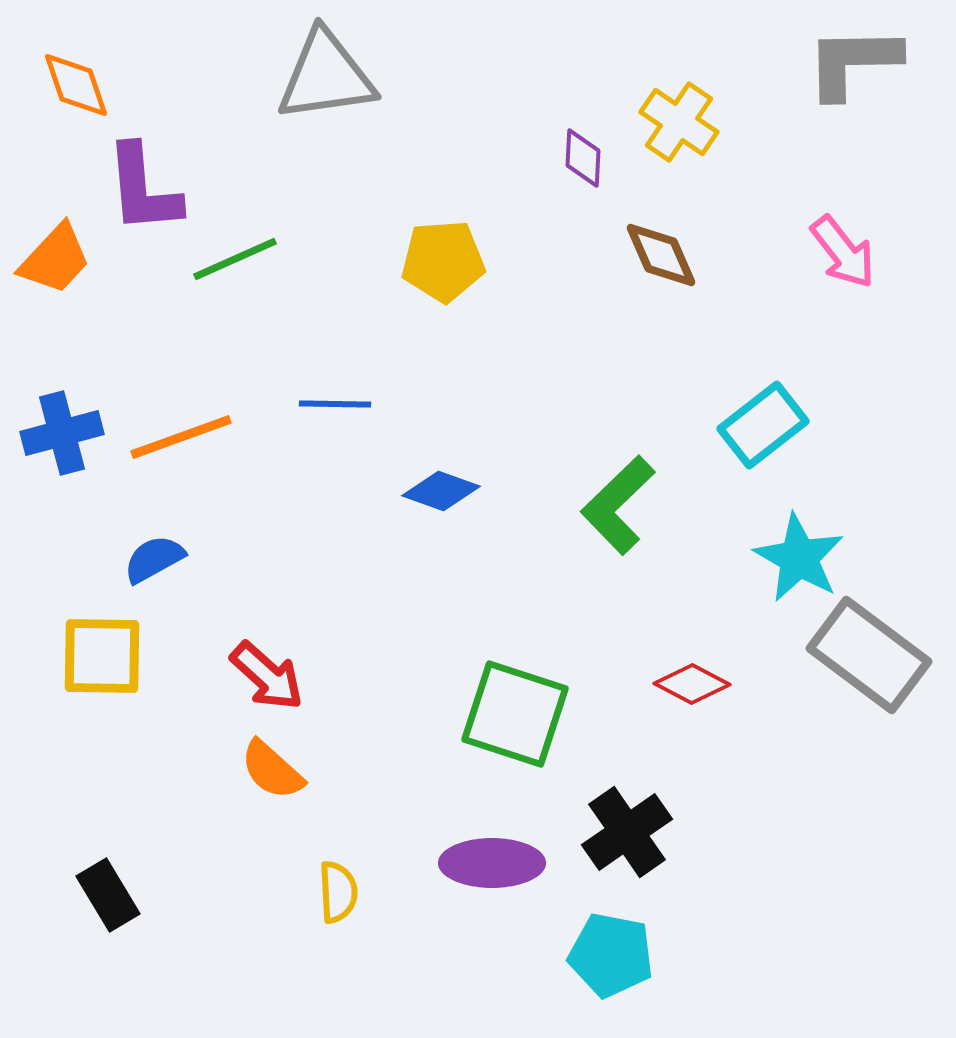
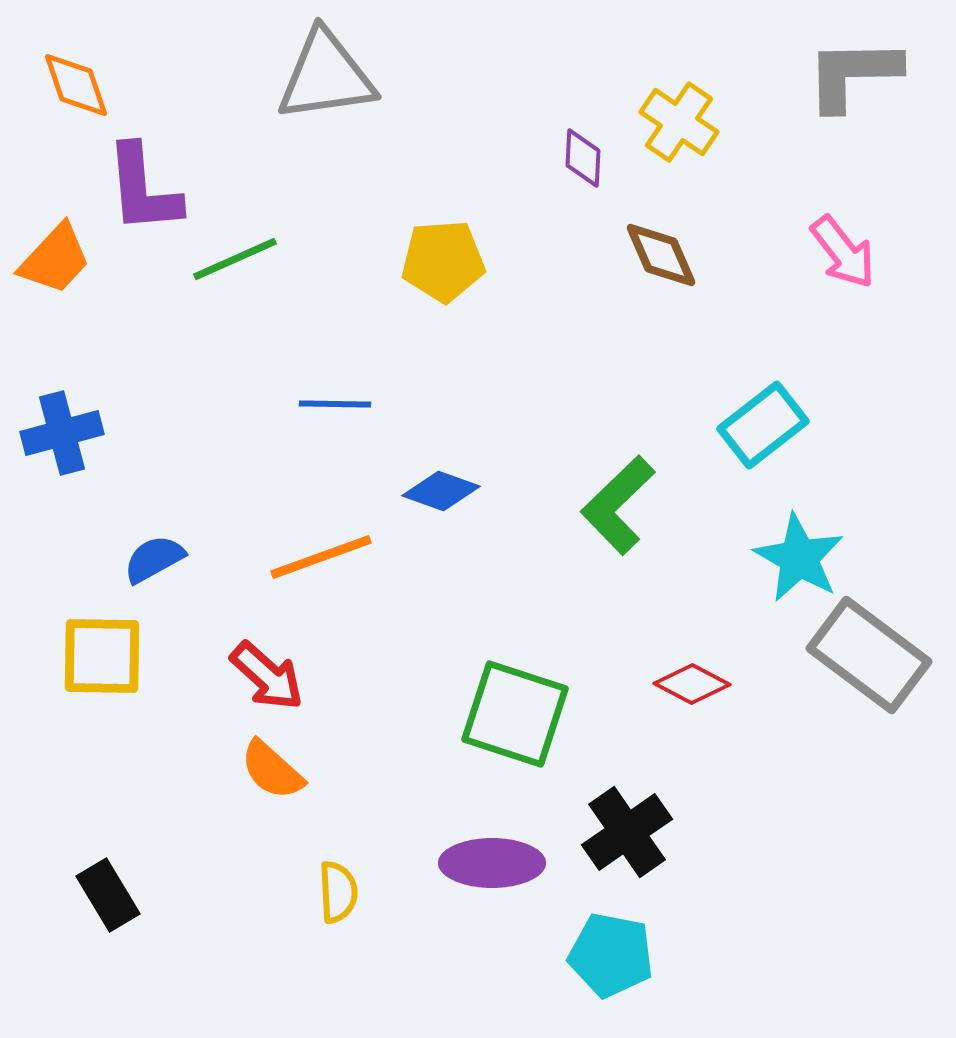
gray L-shape: moved 12 px down
orange line: moved 140 px right, 120 px down
